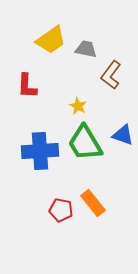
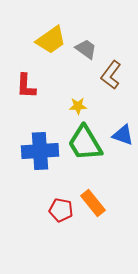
gray trapezoid: rotated 25 degrees clockwise
red L-shape: moved 1 px left
yellow star: rotated 30 degrees counterclockwise
